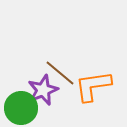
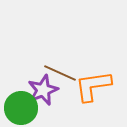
brown line: rotated 16 degrees counterclockwise
